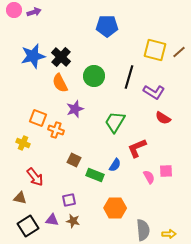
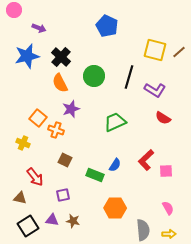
purple arrow: moved 5 px right, 16 px down; rotated 40 degrees clockwise
blue pentagon: rotated 25 degrees clockwise
blue star: moved 6 px left
purple L-shape: moved 1 px right, 2 px up
purple star: moved 4 px left
orange square: rotated 18 degrees clockwise
green trapezoid: rotated 35 degrees clockwise
red L-shape: moved 9 px right, 12 px down; rotated 20 degrees counterclockwise
brown square: moved 9 px left
pink semicircle: moved 19 px right, 31 px down
purple square: moved 6 px left, 5 px up
